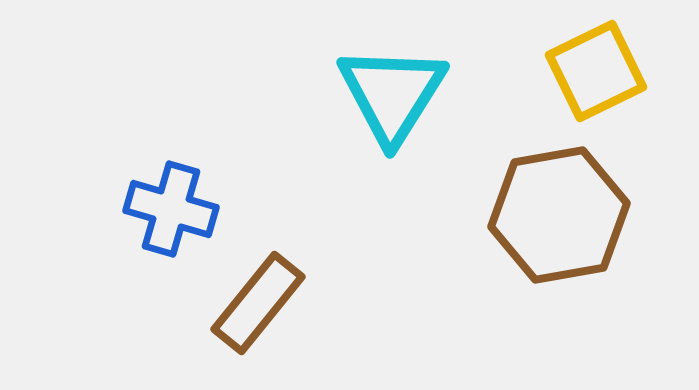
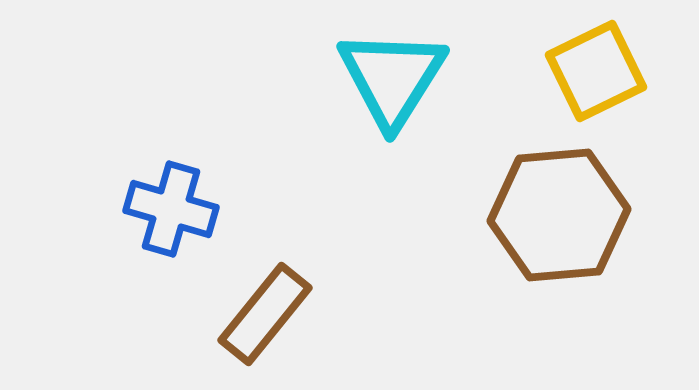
cyan triangle: moved 16 px up
brown hexagon: rotated 5 degrees clockwise
brown rectangle: moved 7 px right, 11 px down
